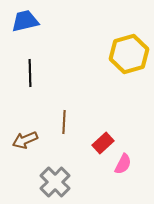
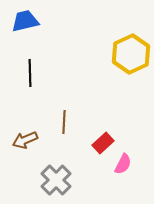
yellow hexagon: moved 2 px right; rotated 9 degrees counterclockwise
gray cross: moved 1 px right, 2 px up
